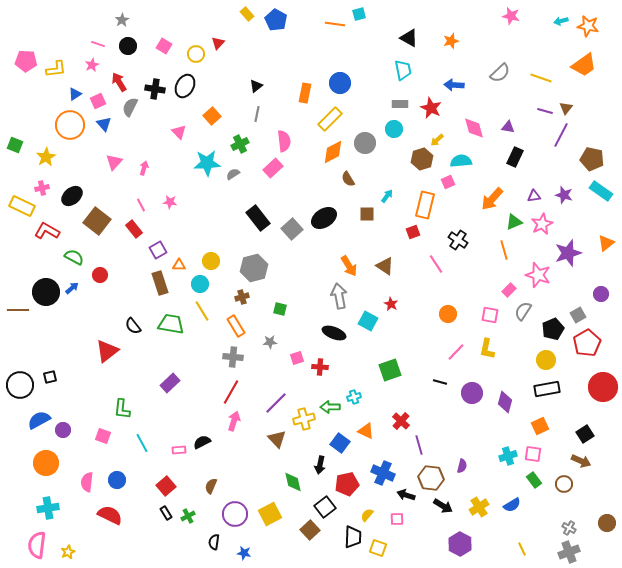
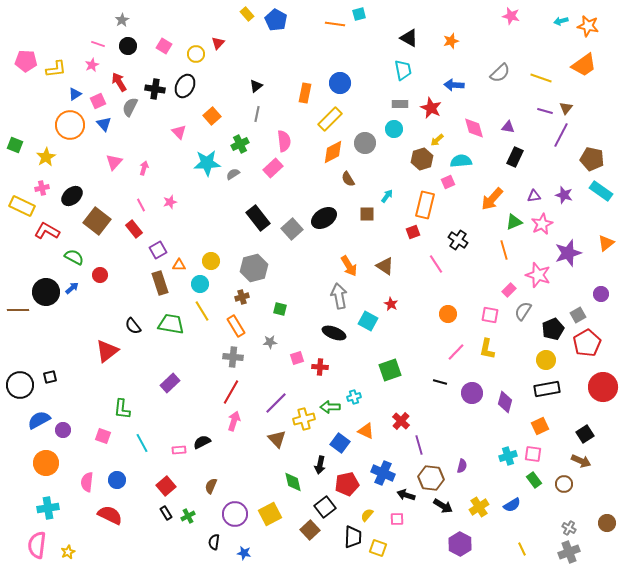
pink star at (170, 202): rotated 24 degrees counterclockwise
